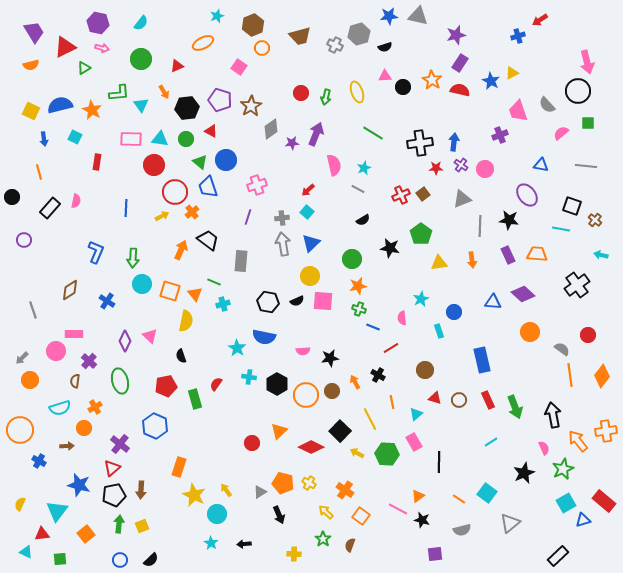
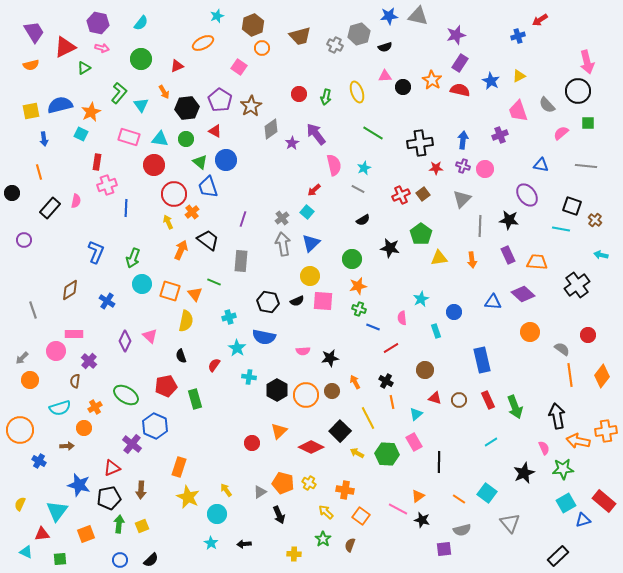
yellow triangle at (512, 73): moved 7 px right, 3 px down
green L-shape at (119, 93): rotated 45 degrees counterclockwise
red circle at (301, 93): moved 2 px left, 1 px down
purple pentagon at (220, 100): rotated 15 degrees clockwise
orange star at (92, 110): moved 1 px left, 2 px down; rotated 18 degrees clockwise
yellow square at (31, 111): rotated 36 degrees counterclockwise
red triangle at (211, 131): moved 4 px right
purple arrow at (316, 134): rotated 60 degrees counterclockwise
cyan square at (75, 137): moved 6 px right, 3 px up
pink rectangle at (131, 139): moved 2 px left, 2 px up; rotated 15 degrees clockwise
blue arrow at (454, 142): moved 9 px right, 2 px up
purple star at (292, 143): rotated 24 degrees counterclockwise
purple cross at (461, 165): moved 2 px right, 1 px down; rotated 16 degrees counterclockwise
pink cross at (257, 185): moved 150 px left
red arrow at (308, 190): moved 6 px right
red circle at (175, 192): moved 1 px left, 2 px down
black circle at (12, 197): moved 4 px up
gray triangle at (462, 199): rotated 24 degrees counterclockwise
yellow arrow at (162, 216): moved 6 px right, 6 px down; rotated 88 degrees counterclockwise
purple line at (248, 217): moved 5 px left, 2 px down
gray cross at (282, 218): rotated 32 degrees counterclockwise
orange trapezoid at (537, 254): moved 8 px down
green arrow at (133, 258): rotated 18 degrees clockwise
yellow triangle at (439, 263): moved 5 px up
cyan cross at (223, 304): moved 6 px right, 13 px down
cyan rectangle at (439, 331): moved 3 px left
black cross at (378, 375): moved 8 px right, 6 px down
green ellipse at (120, 381): moved 6 px right, 14 px down; rotated 45 degrees counterclockwise
red semicircle at (216, 384): moved 2 px left, 19 px up
black hexagon at (277, 384): moved 6 px down
black arrow at (553, 415): moved 4 px right, 1 px down
yellow line at (370, 419): moved 2 px left, 1 px up
orange arrow at (578, 441): rotated 40 degrees counterclockwise
purple cross at (120, 444): moved 12 px right
red triangle at (112, 468): rotated 18 degrees clockwise
green star at (563, 469): rotated 20 degrees clockwise
orange cross at (345, 490): rotated 24 degrees counterclockwise
black pentagon at (114, 495): moved 5 px left, 3 px down
yellow star at (194, 495): moved 6 px left, 2 px down
gray triangle at (510, 523): rotated 30 degrees counterclockwise
orange square at (86, 534): rotated 18 degrees clockwise
purple square at (435, 554): moved 9 px right, 5 px up
